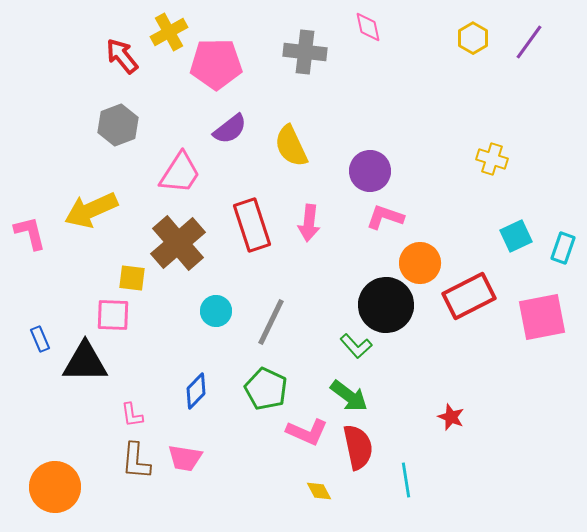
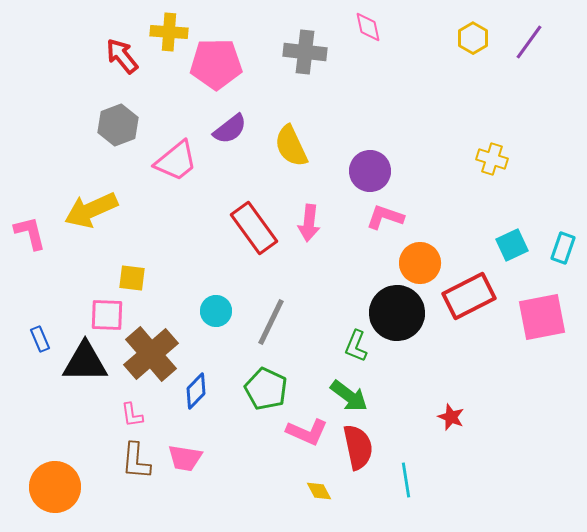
yellow cross at (169, 32): rotated 33 degrees clockwise
pink trapezoid at (180, 173): moved 4 px left, 12 px up; rotated 18 degrees clockwise
red rectangle at (252, 225): moved 2 px right, 3 px down; rotated 18 degrees counterclockwise
cyan square at (516, 236): moved 4 px left, 9 px down
brown cross at (178, 243): moved 27 px left, 111 px down
black circle at (386, 305): moved 11 px right, 8 px down
pink square at (113, 315): moved 6 px left
green L-shape at (356, 346): rotated 64 degrees clockwise
